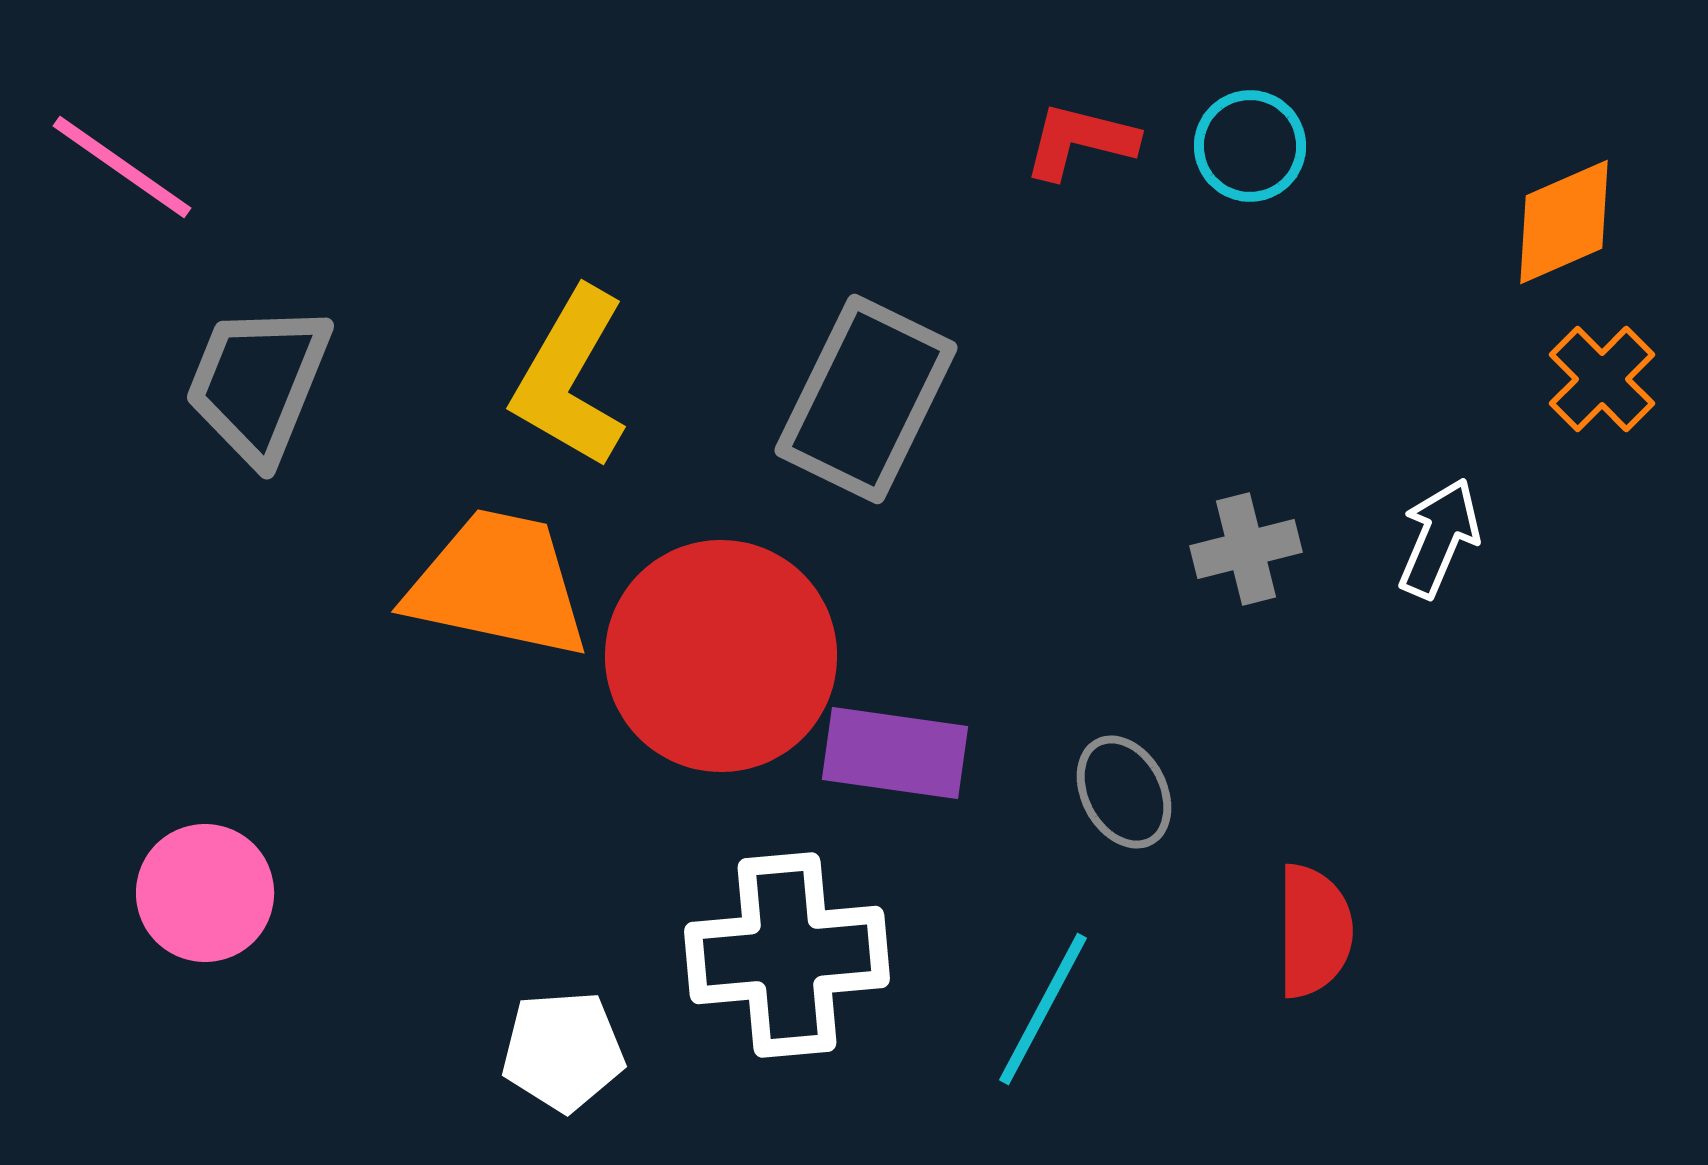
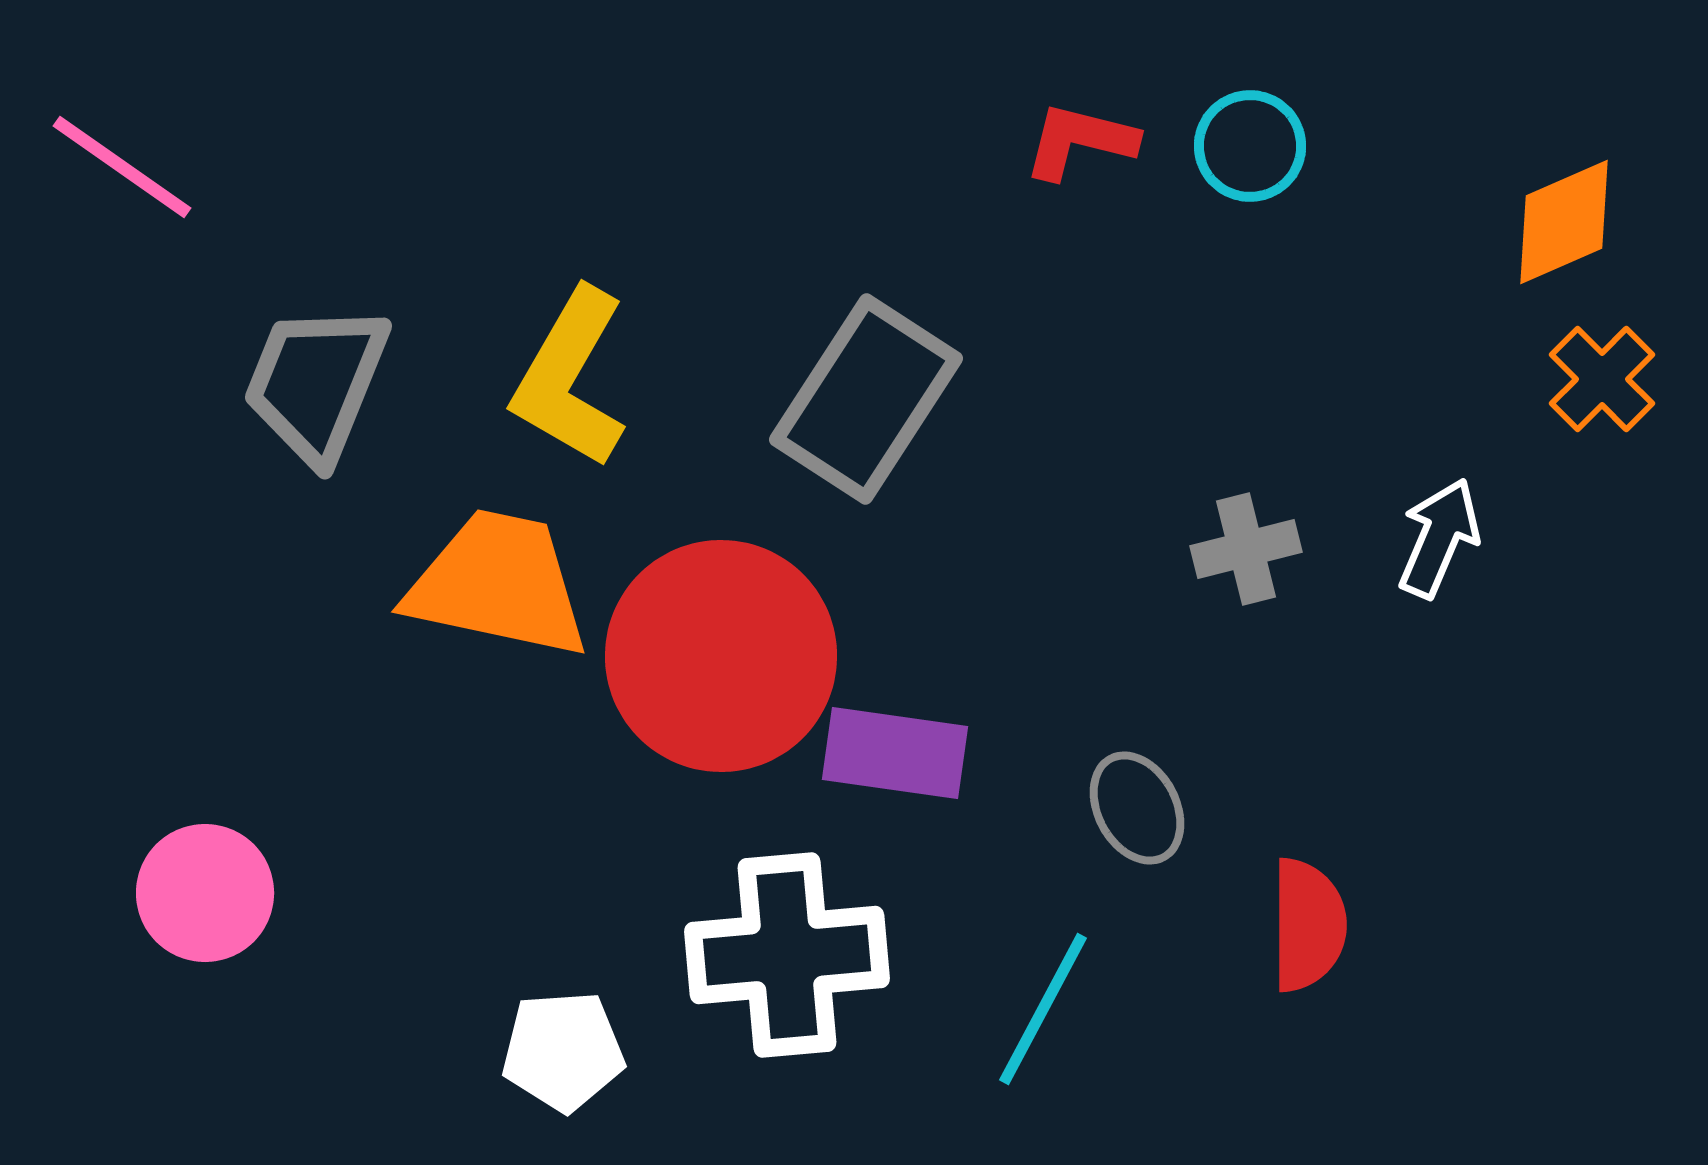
gray trapezoid: moved 58 px right
gray rectangle: rotated 7 degrees clockwise
gray ellipse: moved 13 px right, 16 px down
red semicircle: moved 6 px left, 6 px up
